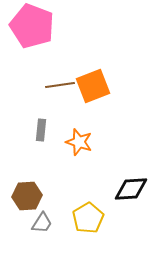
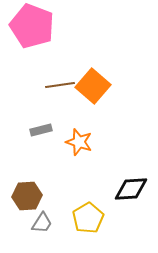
orange square: rotated 28 degrees counterclockwise
gray rectangle: rotated 70 degrees clockwise
